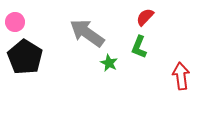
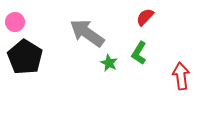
green L-shape: moved 6 px down; rotated 10 degrees clockwise
